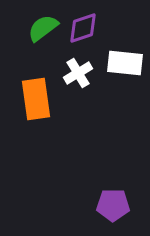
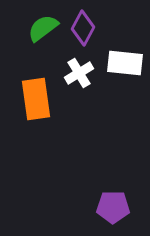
purple diamond: rotated 44 degrees counterclockwise
white cross: moved 1 px right
purple pentagon: moved 2 px down
